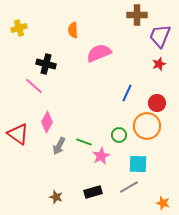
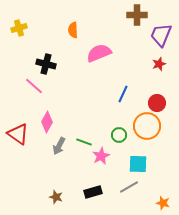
purple trapezoid: moved 1 px right, 1 px up
blue line: moved 4 px left, 1 px down
